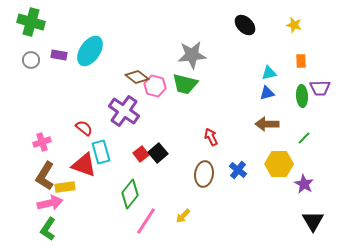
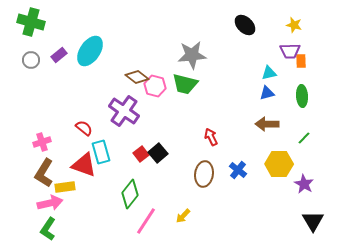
purple rectangle: rotated 49 degrees counterclockwise
purple trapezoid: moved 30 px left, 37 px up
brown L-shape: moved 1 px left, 3 px up
